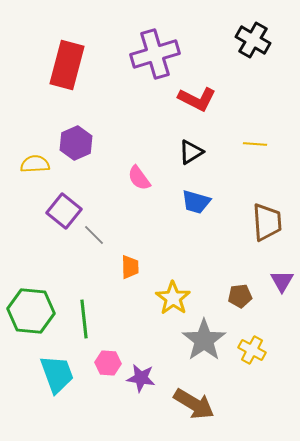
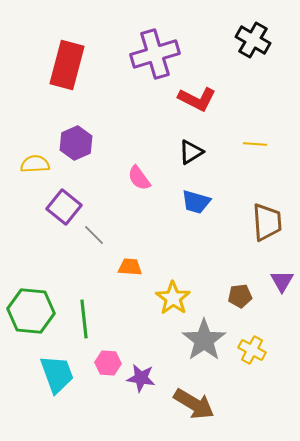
purple square: moved 4 px up
orange trapezoid: rotated 85 degrees counterclockwise
